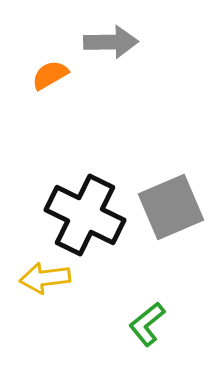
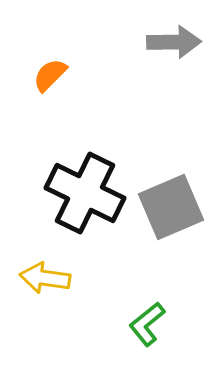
gray arrow: moved 63 px right
orange semicircle: rotated 15 degrees counterclockwise
black cross: moved 22 px up
yellow arrow: rotated 15 degrees clockwise
